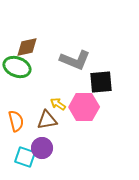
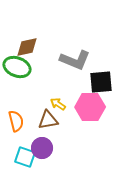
pink hexagon: moved 6 px right
brown triangle: moved 1 px right
